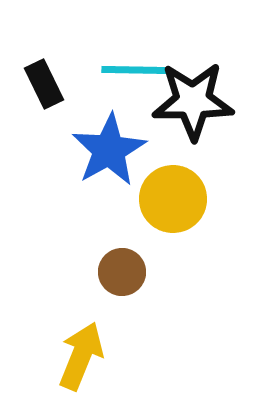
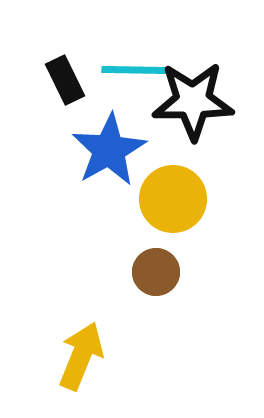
black rectangle: moved 21 px right, 4 px up
brown circle: moved 34 px right
